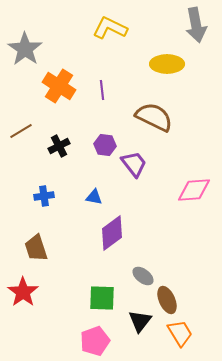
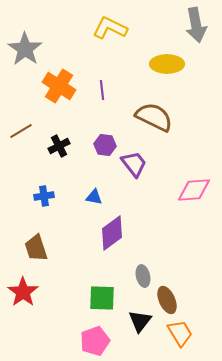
gray ellipse: rotated 40 degrees clockwise
